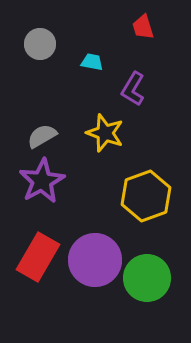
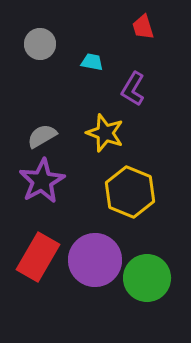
yellow hexagon: moved 16 px left, 4 px up; rotated 18 degrees counterclockwise
